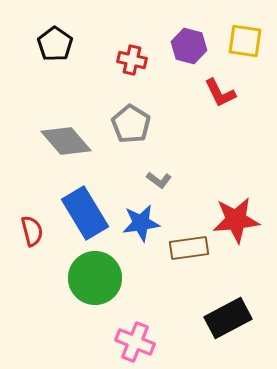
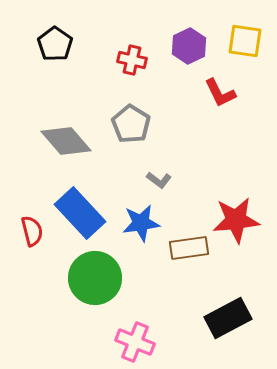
purple hexagon: rotated 20 degrees clockwise
blue rectangle: moved 5 px left; rotated 12 degrees counterclockwise
